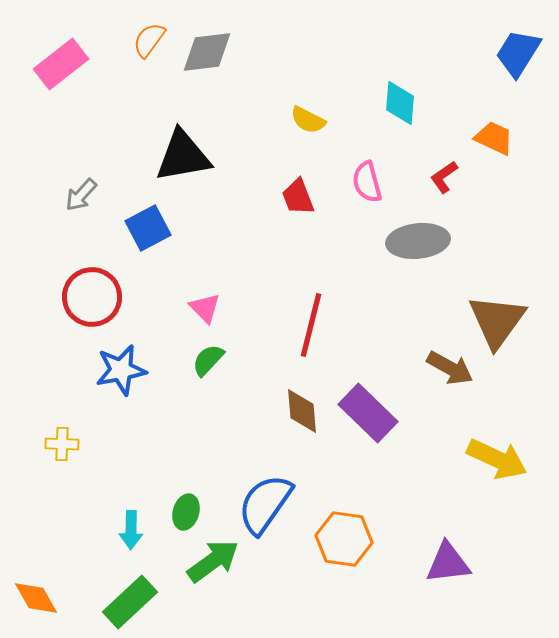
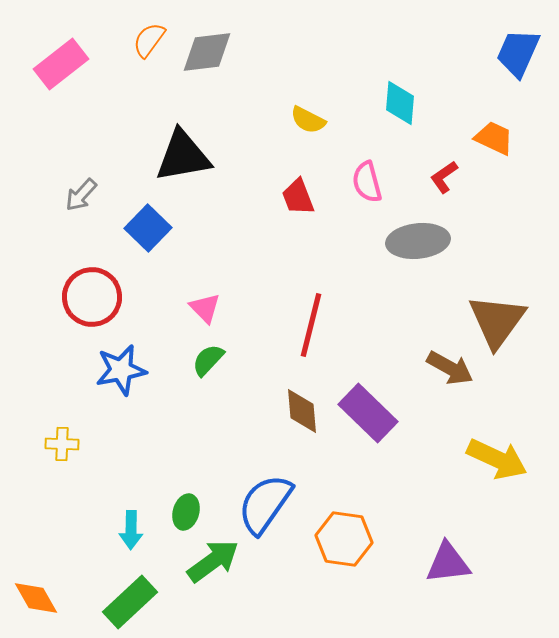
blue trapezoid: rotated 8 degrees counterclockwise
blue square: rotated 18 degrees counterclockwise
